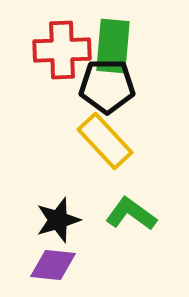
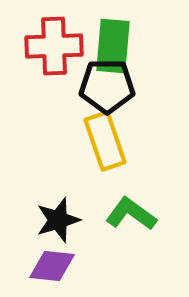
red cross: moved 8 px left, 4 px up
yellow rectangle: rotated 24 degrees clockwise
purple diamond: moved 1 px left, 1 px down
